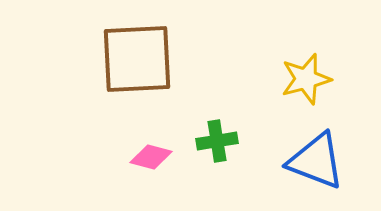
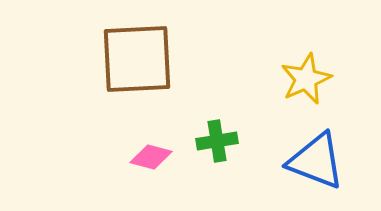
yellow star: rotated 9 degrees counterclockwise
